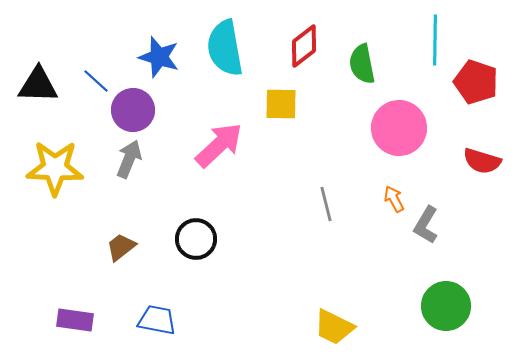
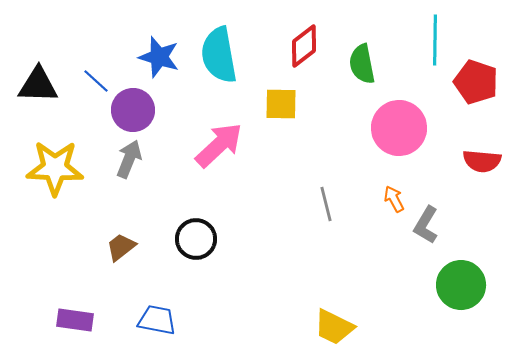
cyan semicircle: moved 6 px left, 7 px down
red semicircle: rotated 12 degrees counterclockwise
green circle: moved 15 px right, 21 px up
